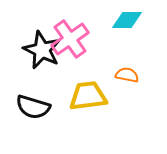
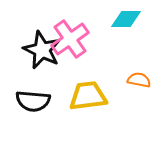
cyan diamond: moved 1 px left, 1 px up
orange semicircle: moved 12 px right, 5 px down
black semicircle: moved 6 px up; rotated 12 degrees counterclockwise
